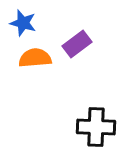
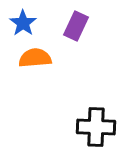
blue star: rotated 20 degrees clockwise
purple rectangle: moved 1 px left, 18 px up; rotated 28 degrees counterclockwise
